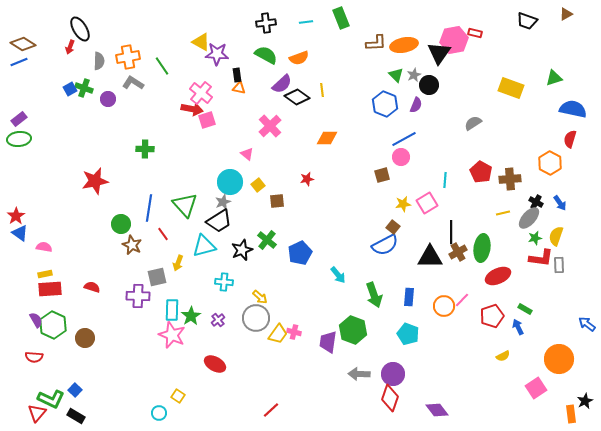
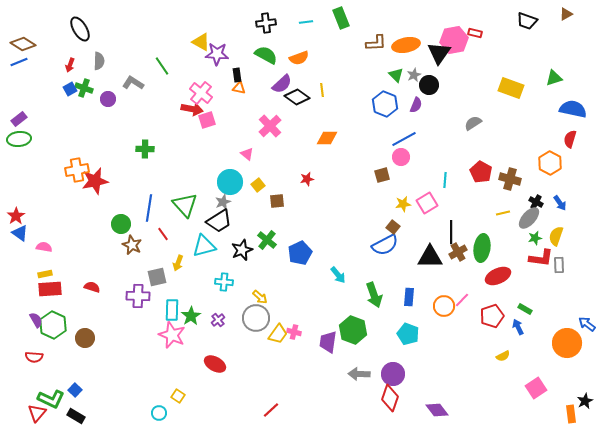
orange ellipse at (404, 45): moved 2 px right
red arrow at (70, 47): moved 18 px down
orange cross at (128, 57): moved 51 px left, 113 px down
brown cross at (510, 179): rotated 20 degrees clockwise
orange circle at (559, 359): moved 8 px right, 16 px up
